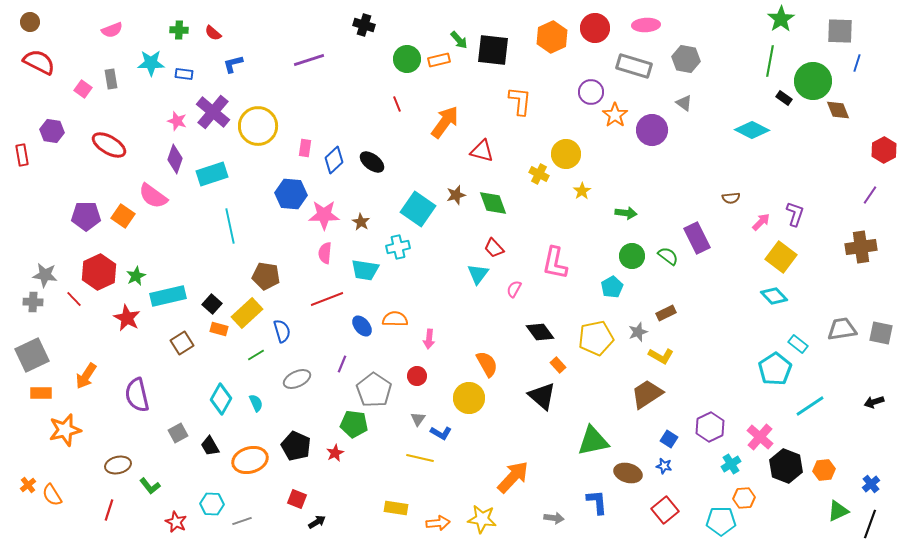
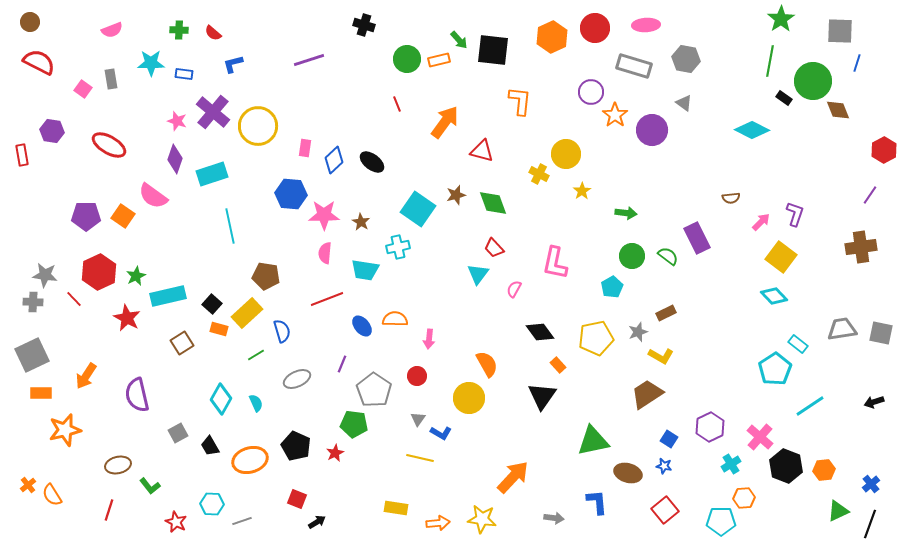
black triangle at (542, 396): rotated 24 degrees clockwise
